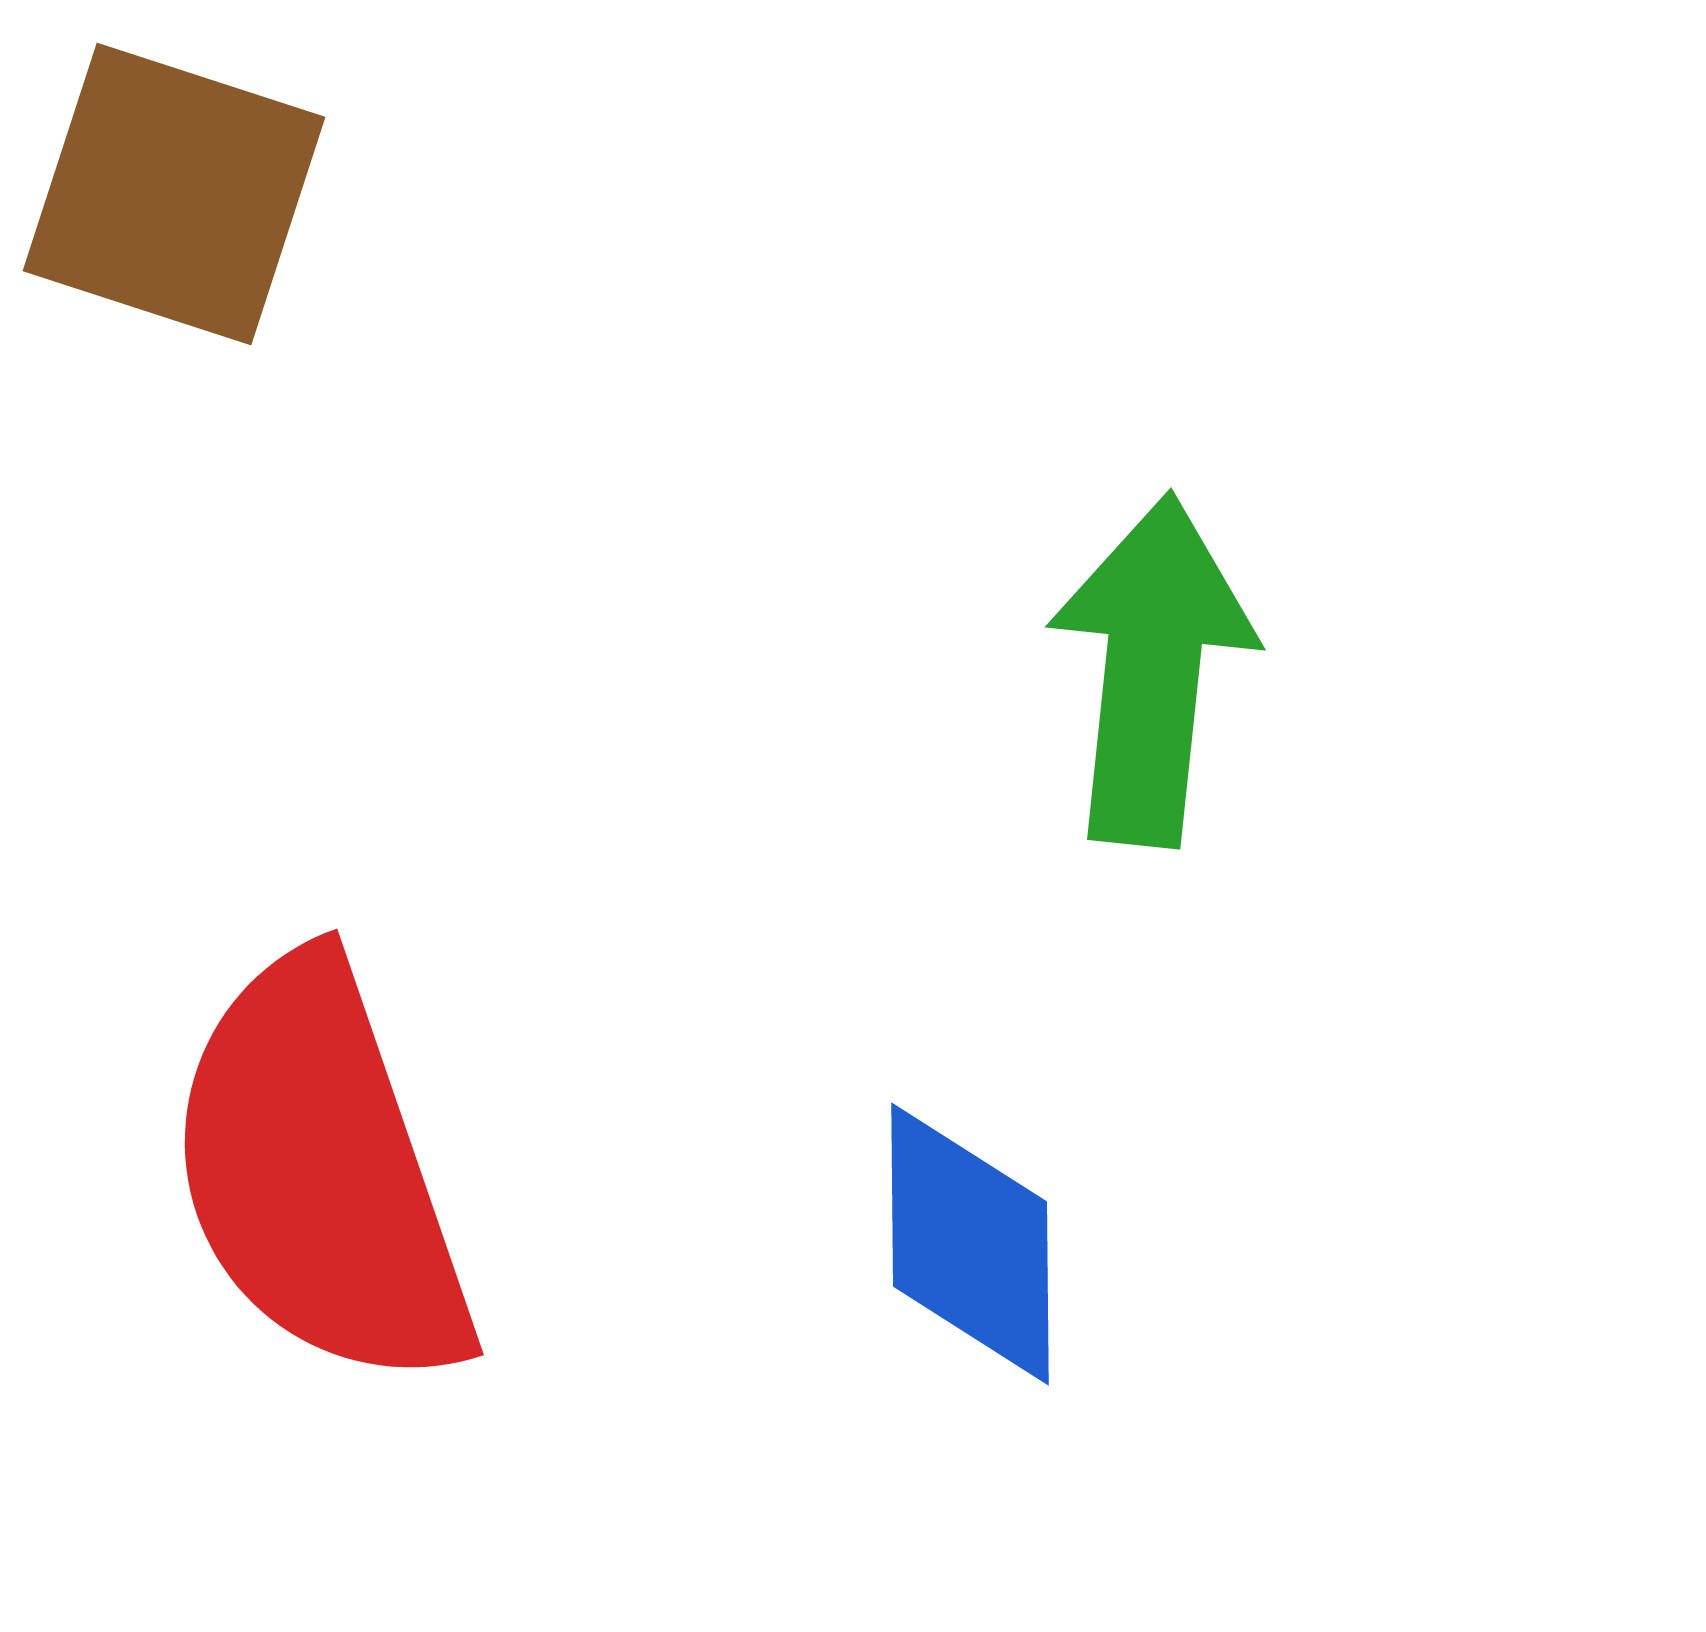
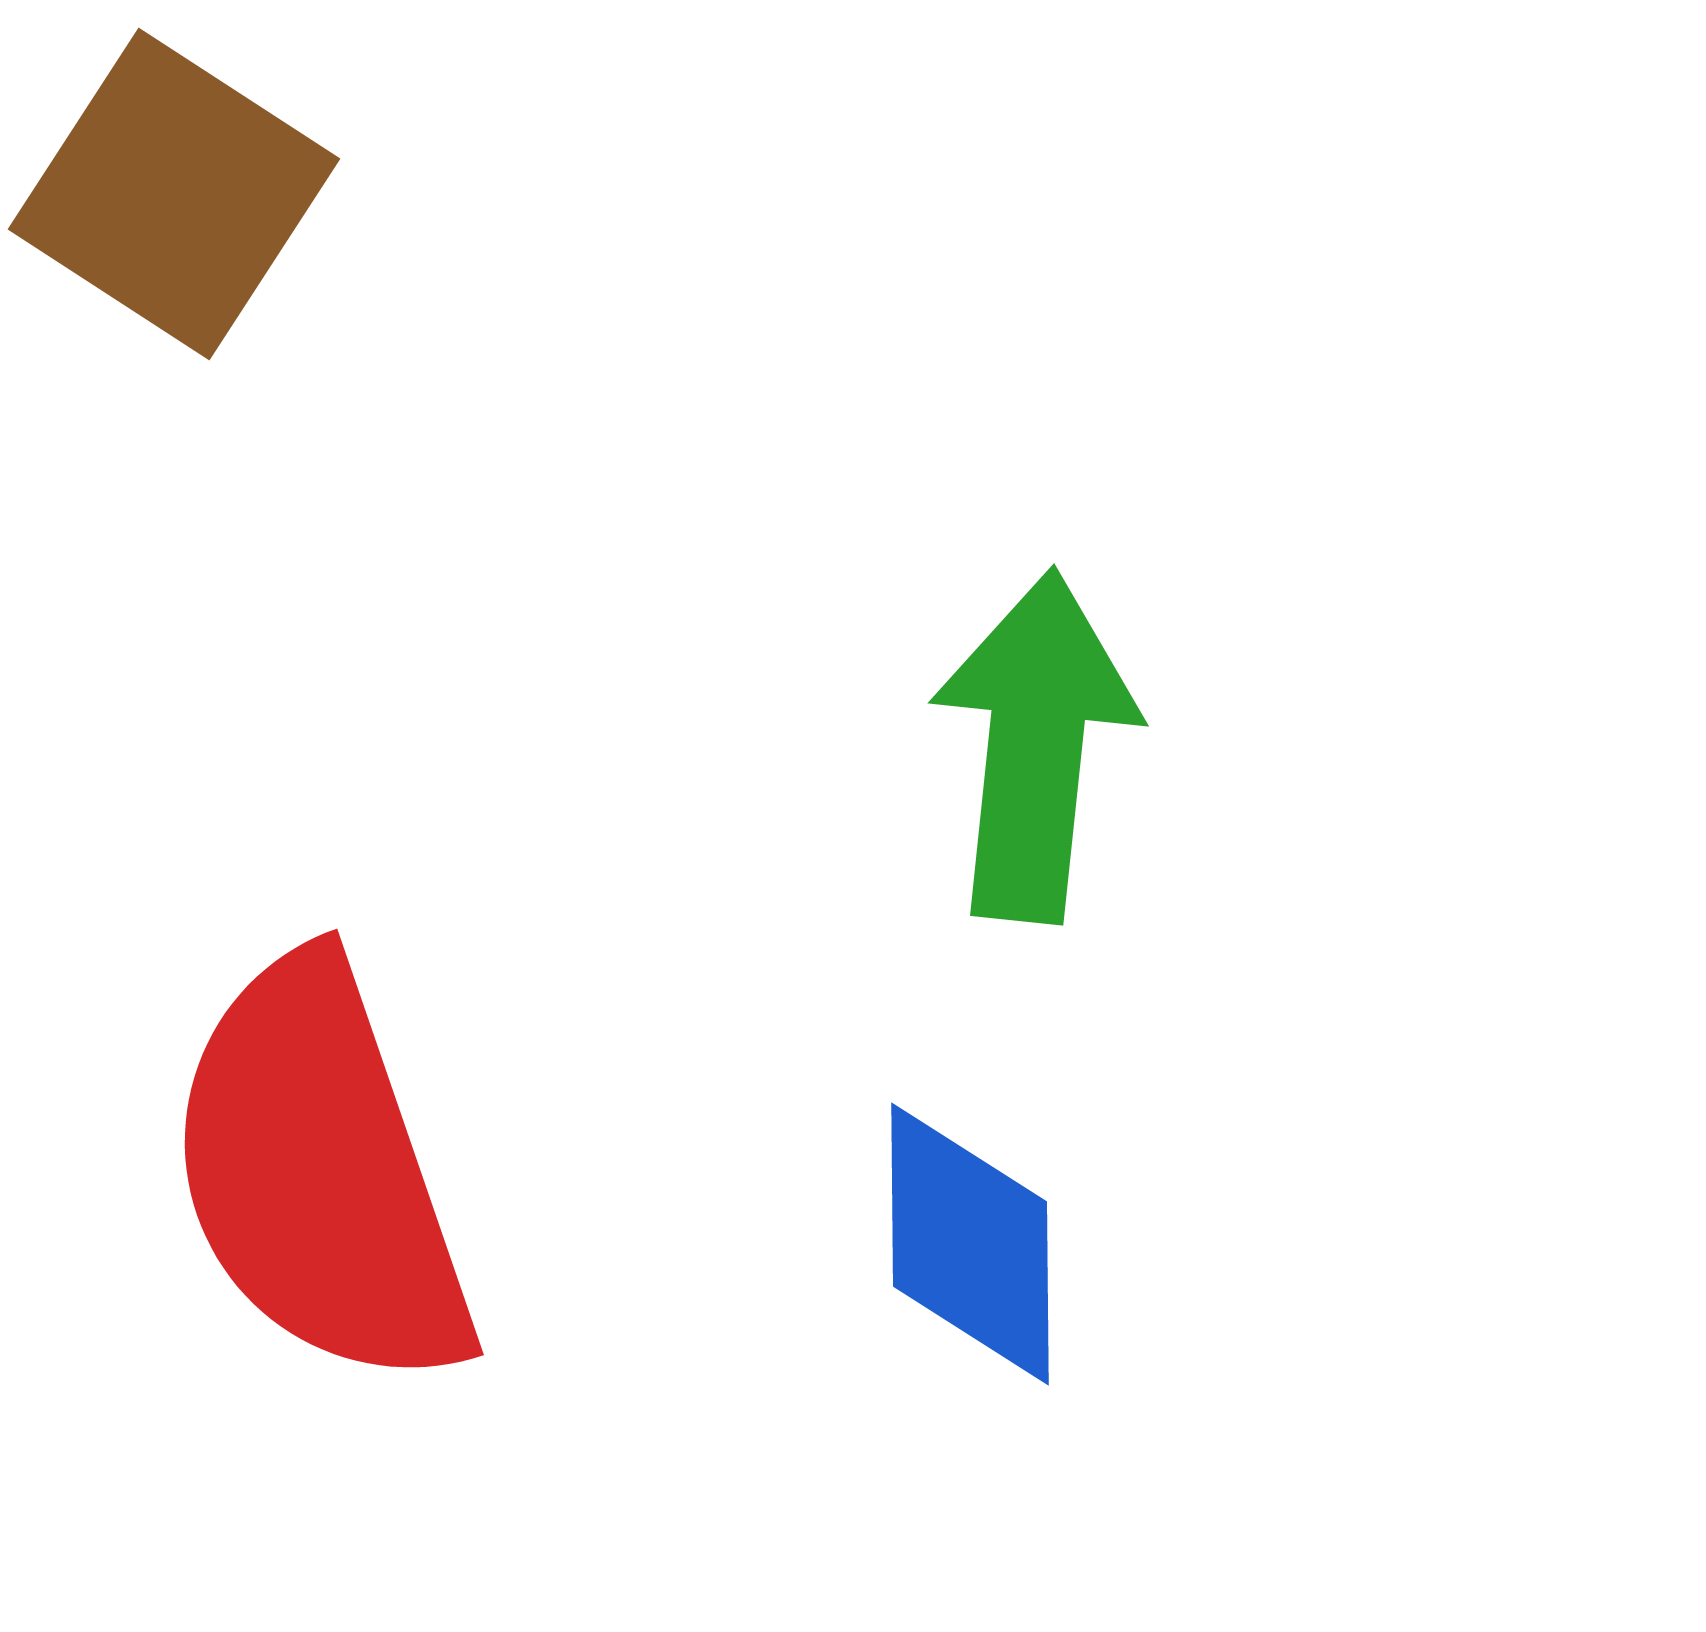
brown square: rotated 15 degrees clockwise
green arrow: moved 117 px left, 76 px down
